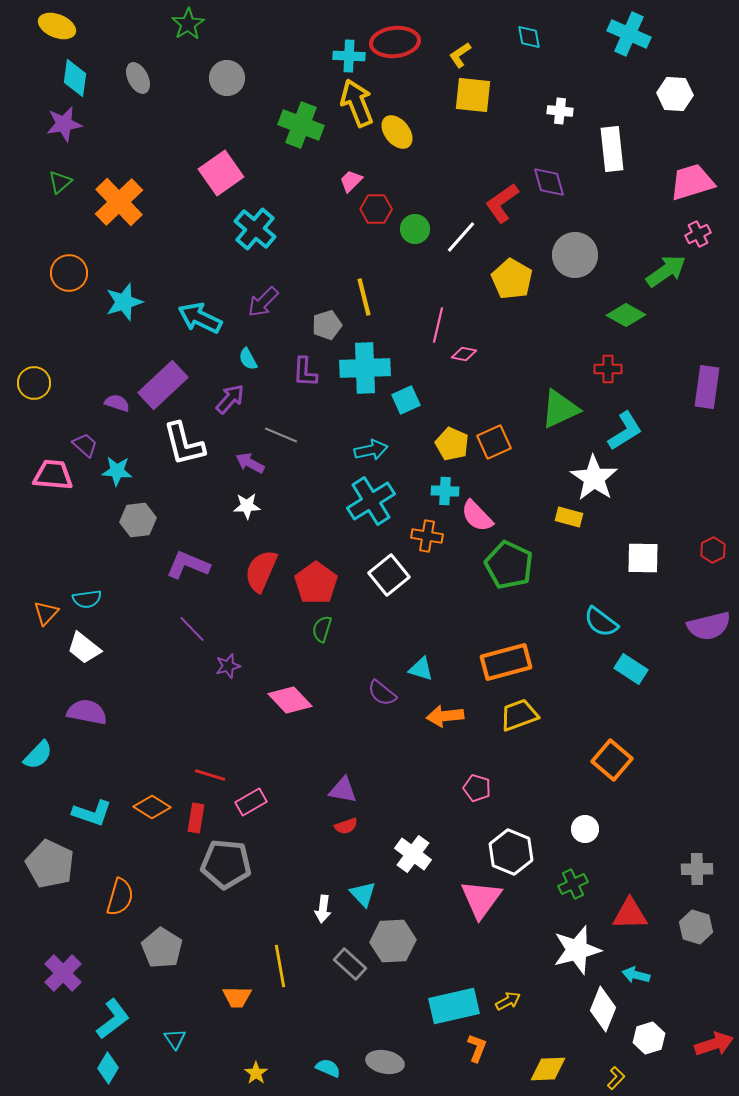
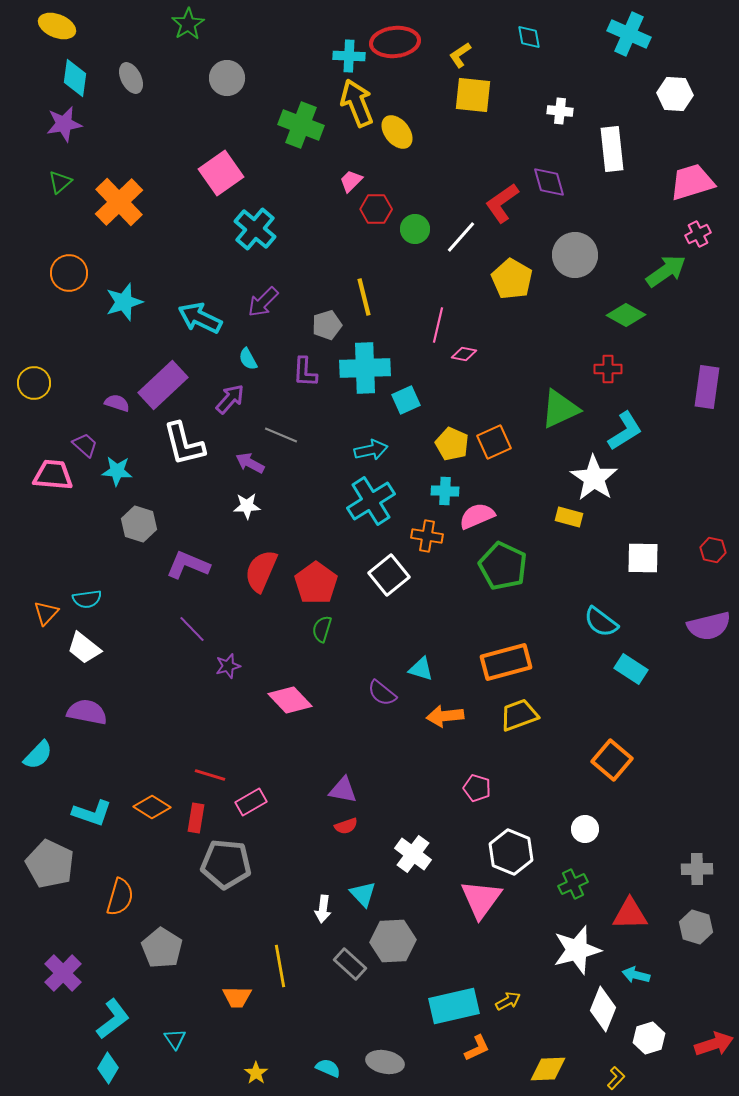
gray ellipse at (138, 78): moved 7 px left
pink semicircle at (477, 516): rotated 111 degrees clockwise
gray hexagon at (138, 520): moved 1 px right, 4 px down; rotated 24 degrees clockwise
red hexagon at (713, 550): rotated 20 degrees counterclockwise
green pentagon at (509, 565): moved 6 px left, 1 px down
orange L-shape at (477, 1048): rotated 44 degrees clockwise
